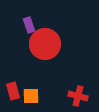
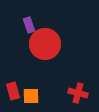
red cross: moved 3 px up
